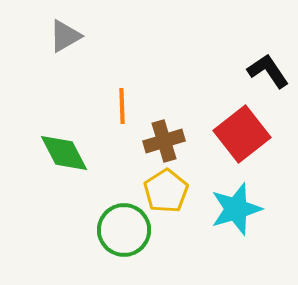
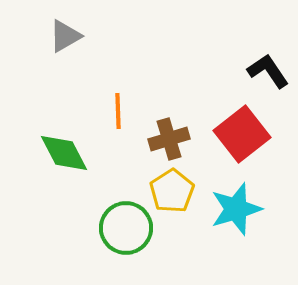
orange line: moved 4 px left, 5 px down
brown cross: moved 5 px right, 2 px up
yellow pentagon: moved 6 px right
green circle: moved 2 px right, 2 px up
